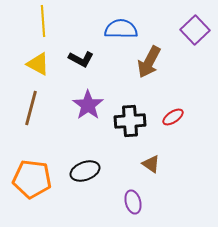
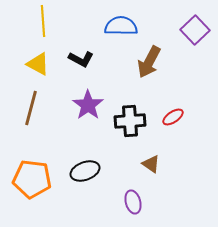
blue semicircle: moved 3 px up
